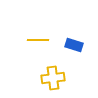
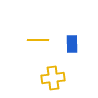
blue rectangle: moved 2 px left, 1 px up; rotated 72 degrees clockwise
